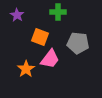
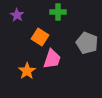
orange square: rotated 12 degrees clockwise
gray pentagon: moved 9 px right; rotated 15 degrees clockwise
pink trapezoid: moved 2 px right; rotated 20 degrees counterclockwise
orange star: moved 1 px right, 2 px down
